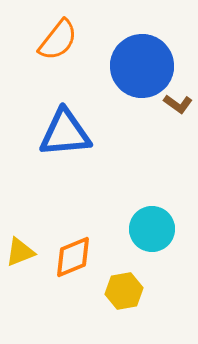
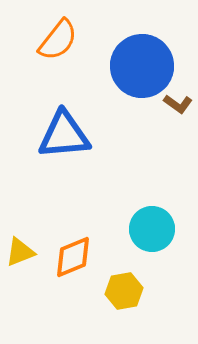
blue triangle: moved 1 px left, 2 px down
